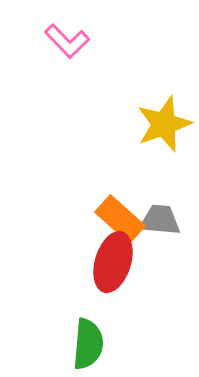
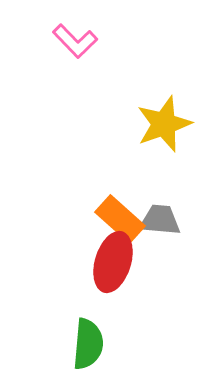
pink L-shape: moved 8 px right
